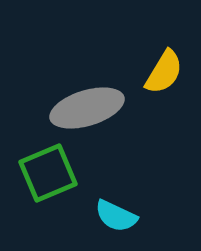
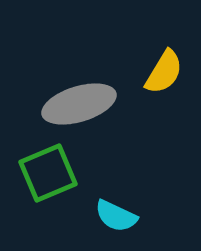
gray ellipse: moved 8 px left, 4 px up
